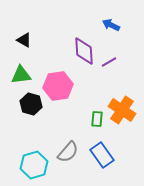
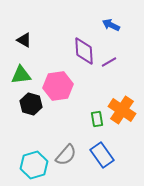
green rectangle: rotated 14 degrees counterclockwise
gray semicircle: moved 2 px left, 3 px down
